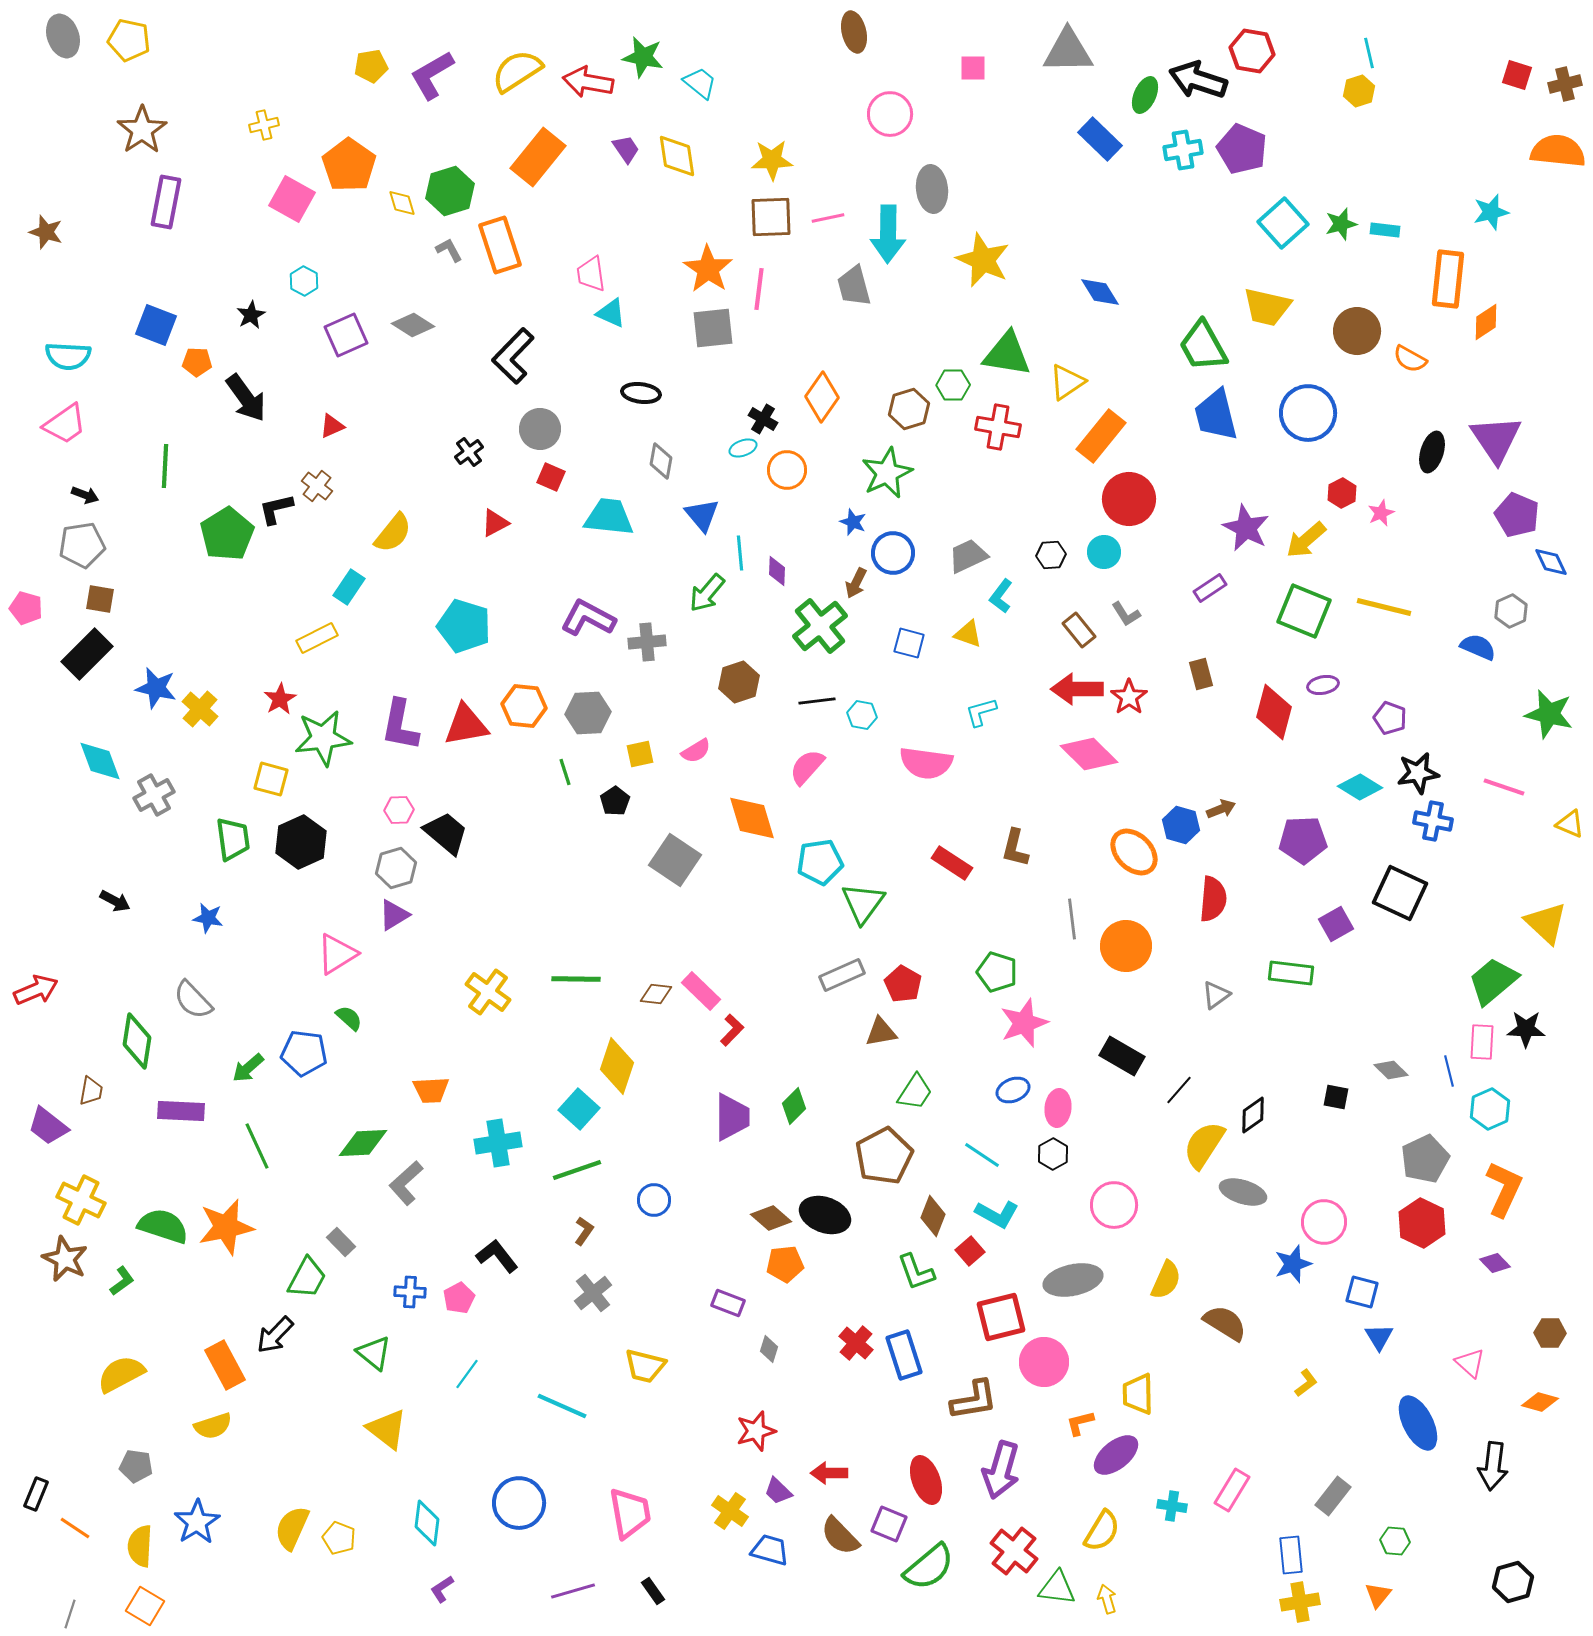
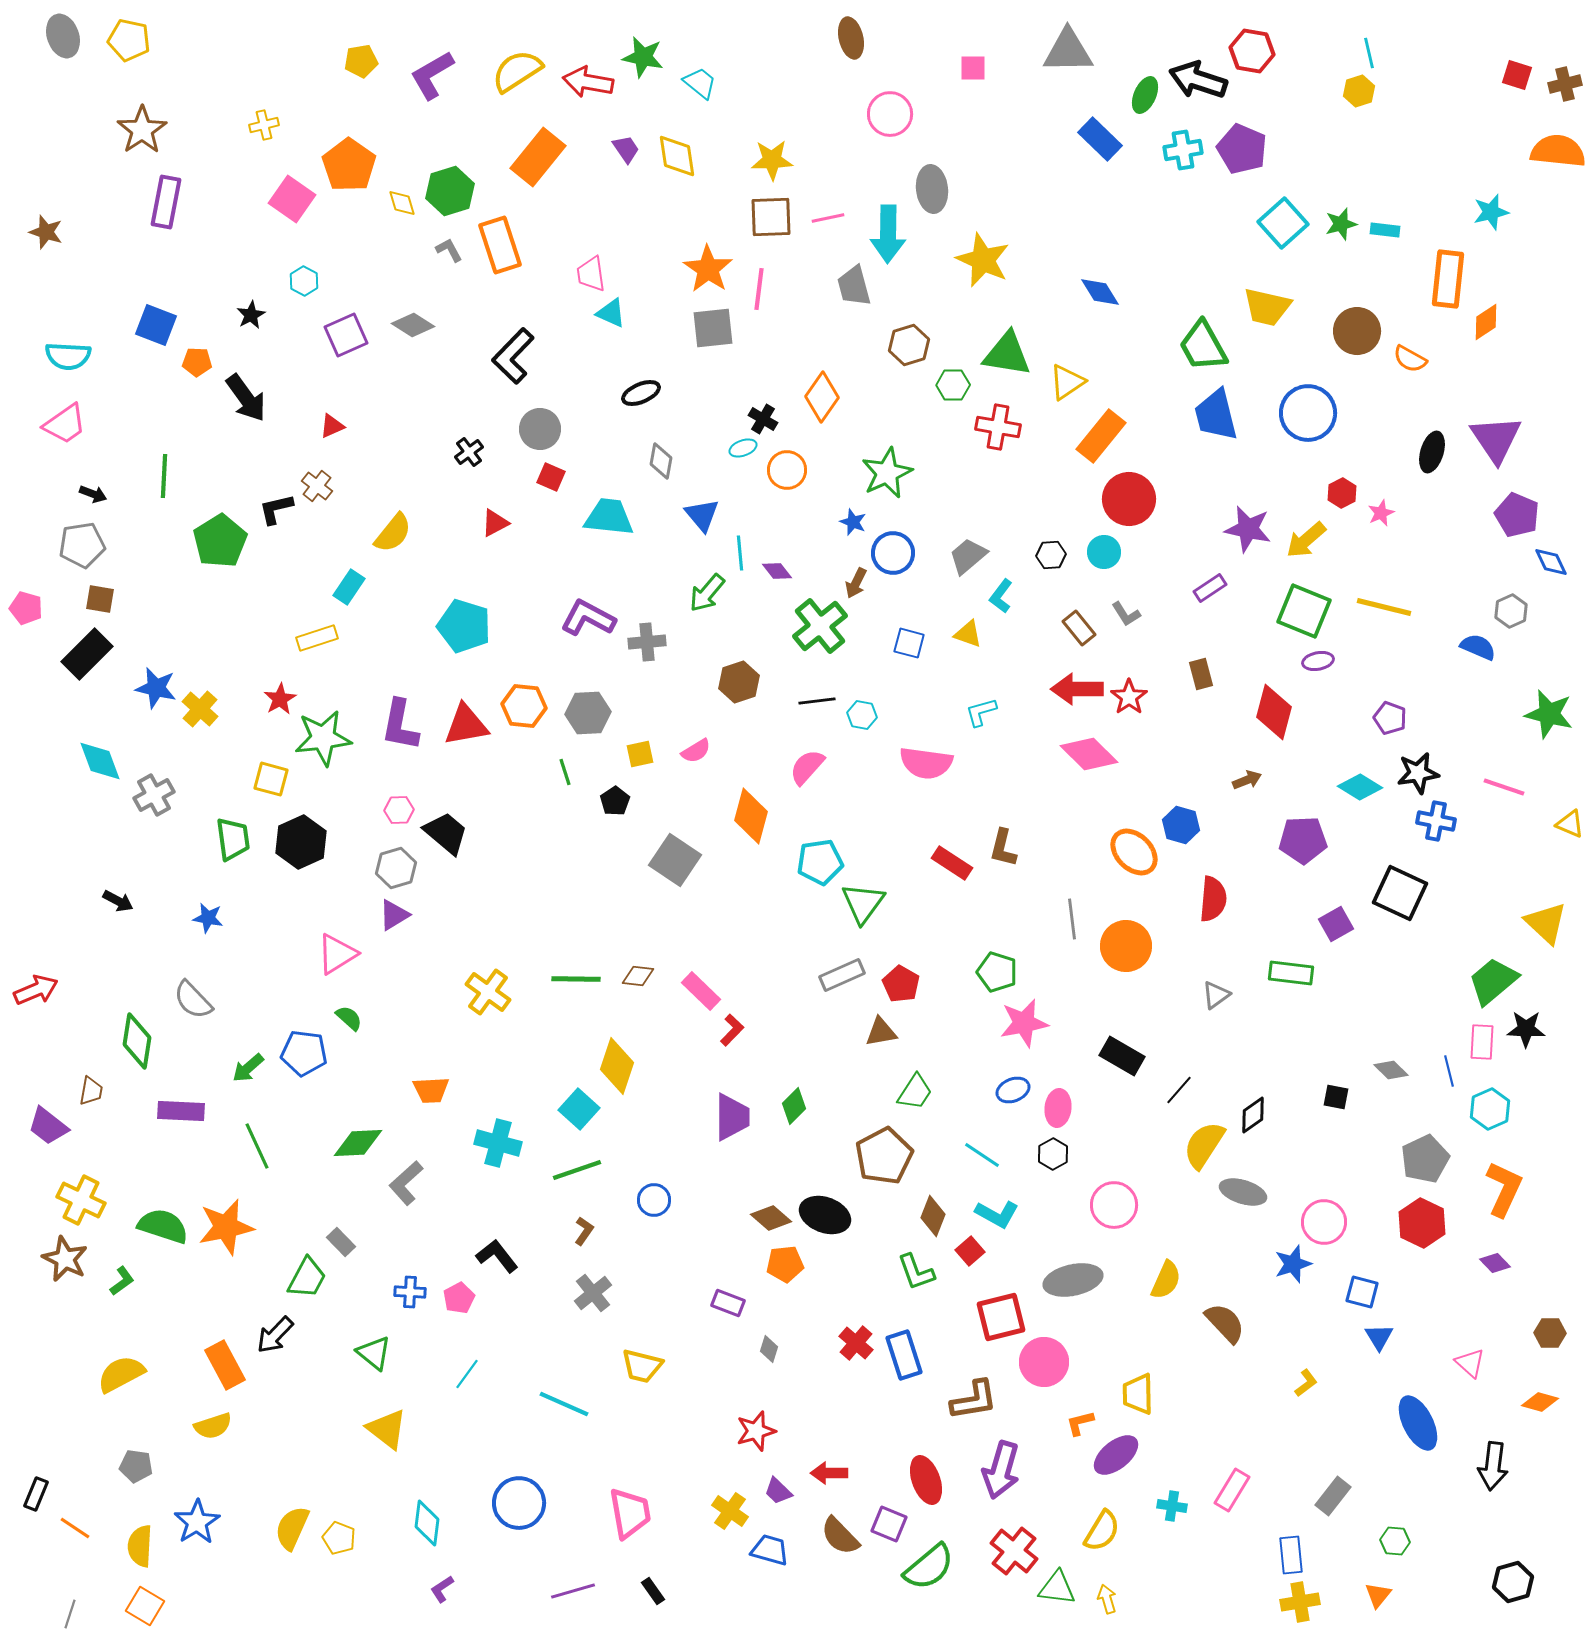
brown ellipse at (854, 32): moved 3 px left, 6 px down
yellow pentagon at (371, 66): moved 10 px left, 5 px up
pink square at (292, 199): rotated 6 degrees clockwise
black ellipse at (641, 393): rotated 30 degrees counterclockwise
brown hexagon at (909, 409): moved 64 px up
green line at (165, 466): moved 1 px left, 10 px down
black arrow at (85, 495): moved 8 px right, 1 px up
purple star at (1246, 528): moved 2 px right, 1 px down; rotated 15 degrees counterclockwise
green pentagon at (227, 534): moved 7 px left, 7 px down
gray trapezoid at (968, 556): rotated 15 degrees counterclockwise
purple diamond at (777, 571): rotated 40 degrees counterclockwise
brown rectangle at (1079, 630): moved 2 px up
yellow rectangle at (317, 638): rotated 9 degrees clockwise
purple ellipse at (1323, 685): moved 5 px left, 24 px up
brown arrow at (1221, 809): moved 26 px right, 29 px up
orange diamond at (752, 818): moved 1 px left, 2 px up; rotated 32 degrees clockwise
blue cross at (1433, 821): moved 3 px right
brown L-shape at (1015, 848): moved 12 px left
black arrow at (115, 901): moved 3 px right
red pentagon at (903, 984): moved 2 px left
brown diamond at (656, 994): moved 18 px left, 18 px up
pink star at (1024, 1023): rotated 9 degrees clockwise
green diamond at (363, 1143): moved 5 px left
cyan cross at (498, 1143): rotated 24 degrees clockwise
brown semicircle at (1225, 1323): rotated 15 degrees clockwise
yellow trapezoid at (645, 1366): moved 3 px left
cyan line at (562, 1406): moved 2 px right, 2 px up
